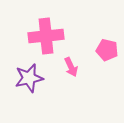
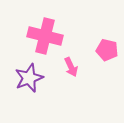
pink cross: moved 1 px left; rotated 20 degrees clockwise
purple star: rotated 8 degrees counterclockwise
